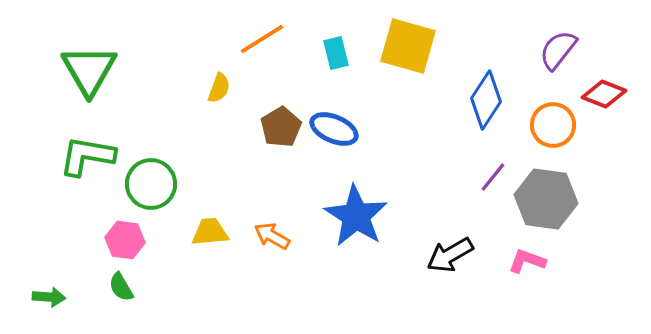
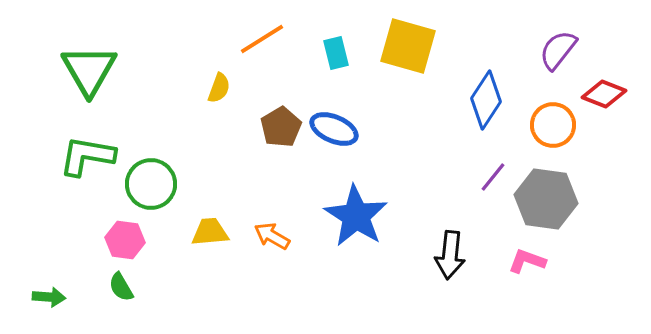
black arrow: rotated 54 degrees counterclockwise
